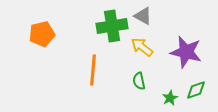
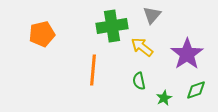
gray triangle: moved 9 px right, 1 px up; rotated 42 degrees clockwise
purple star: moved 1 px right, 2 px down; rotated 24 degrees clockwise
green star: moved 6 px left
